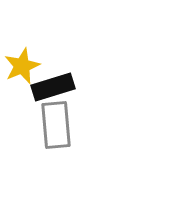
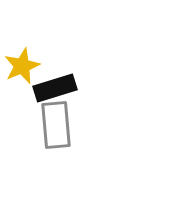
black rectangle: moved 2 px right, 1 px down
